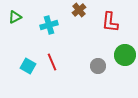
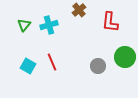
green triangle: moved 9 px right, 8 px down; rotated 24 degrees counterclockwise
green circle: moved 2 px down
